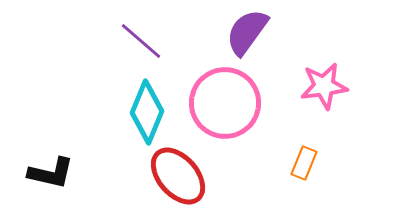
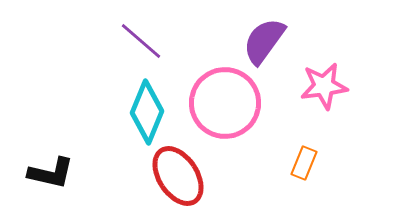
purple semicircle: moved 17 px right, 9 px down
red ellipse: rotated 8 degrees clockwise
